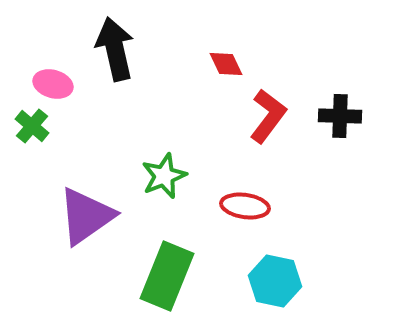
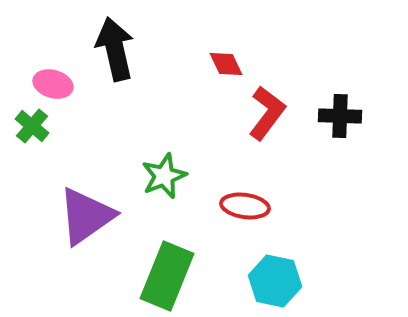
red L-shape: moved 1 px left, 3 px up
